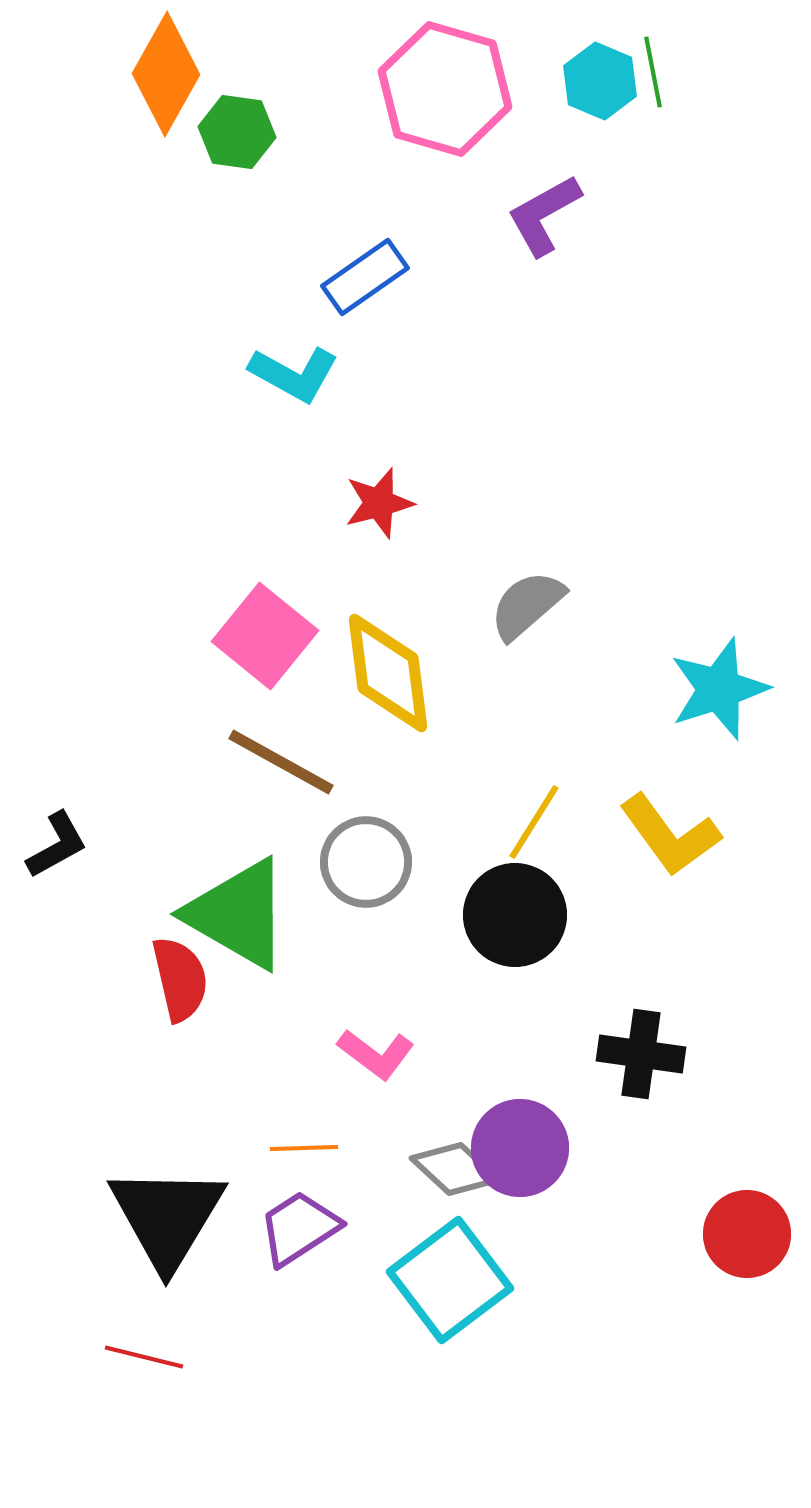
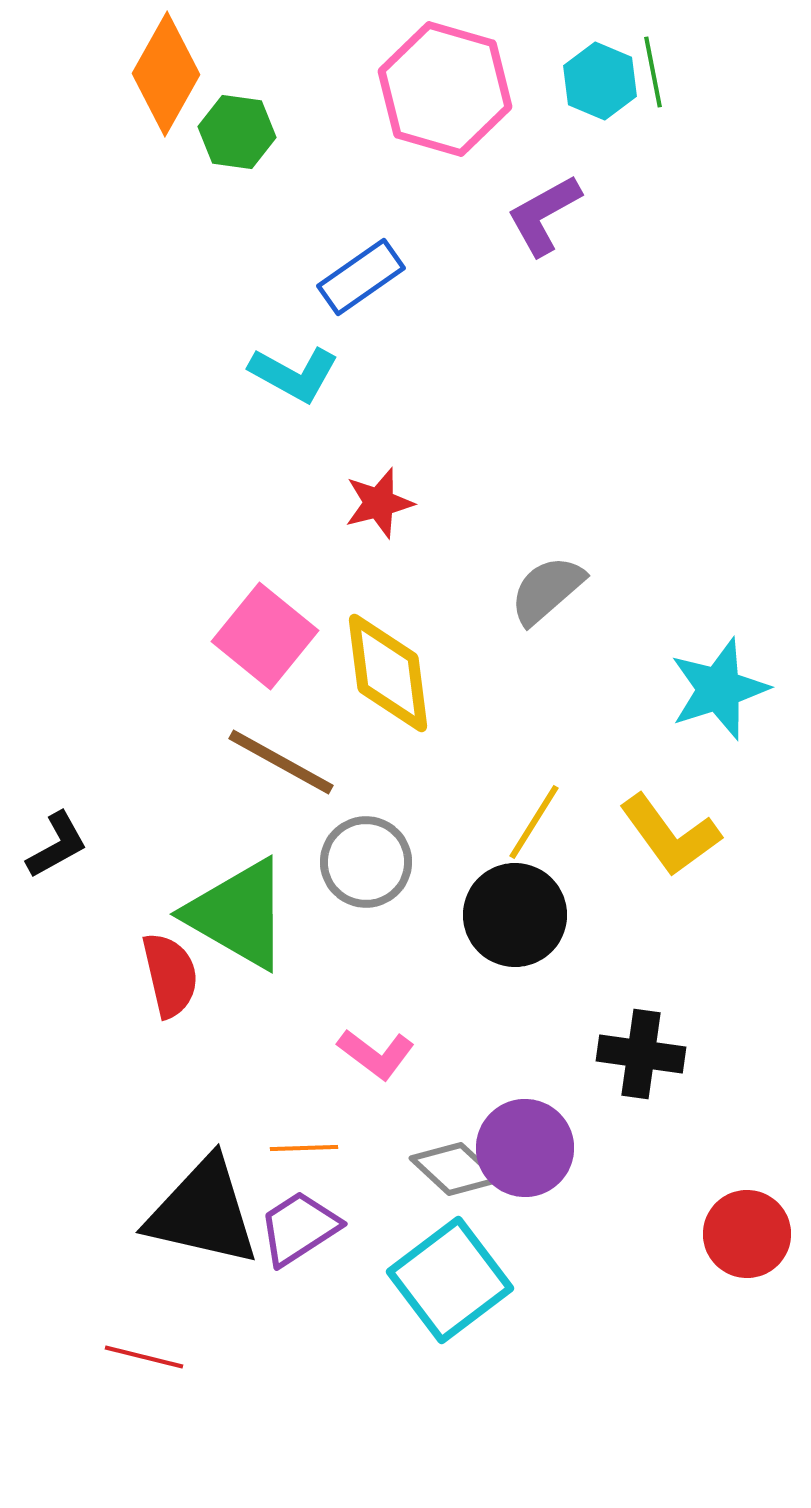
blue rectangle: moved 4 px left
gray semicircle: moved 20 px right, 15 px up
red semicircle: moved 10 px left, 4 px up
purple circle: moved 5 px right
black triangle: moved 36 px right, 5 px up; rotated 48 degrees counterclockwise
